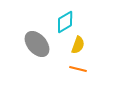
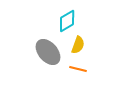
cyan diamond: moved 2 px right, 1 px up
gray ellipse: moved 11 px right, 8 px down
